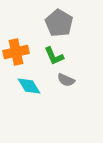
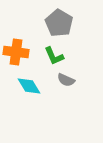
orange cross: rotated 20 degrees clockwise
